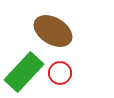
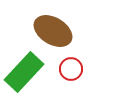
red circle: moved 11 px right, 4 px up
